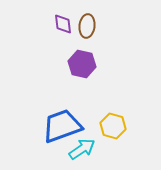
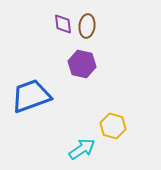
blue trapezoid: moved 31 px left, 30 px up
